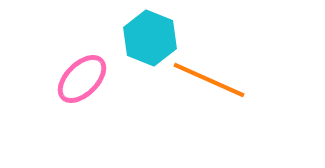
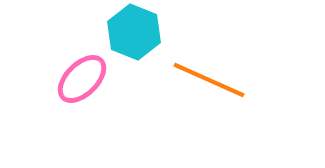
cyan hexagon: moved 16 px left, 6 px up
